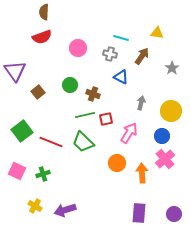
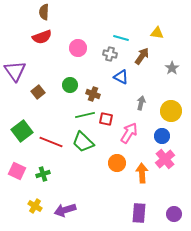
red square: rotated 24 degrees clockwise
